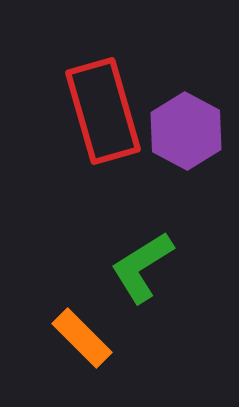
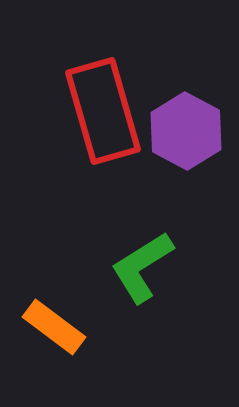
orange rectangle: moved 28 px left, 11 px up; rotated 8 degrees counterclockwise
